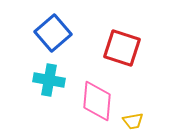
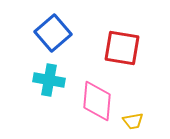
red square: rotated 9 degrees counterclockwise
